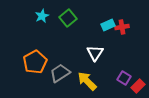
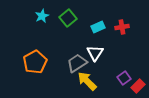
cyan rectangle: moved 10 px left, 2 px down
gray trapezoid: moved 17 px right, 10 px up
purple square: rotated 24 degrees clockwise
